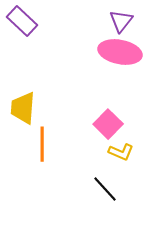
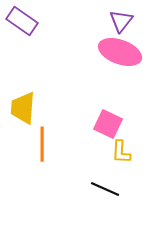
purple rectangle: rotated 8 degrees counterclockwise
pink ellipse: rotated 9 degrees clockwise
pink square: rotated 20 degrees counterclockwise
yellow L-shape: rotated 70 degrees clockwise
black line: rotated 24 degrees counterclockwise
